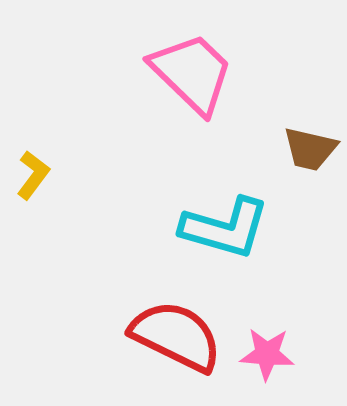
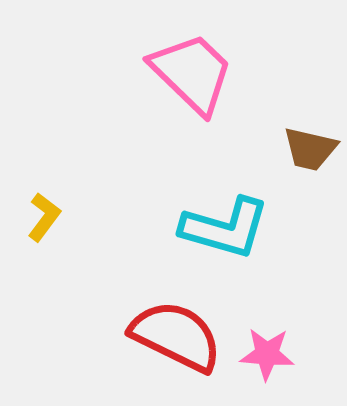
yellow L-shape: moved 11 px right, 42 px down
